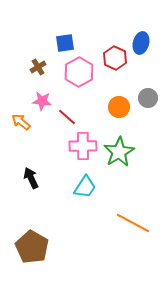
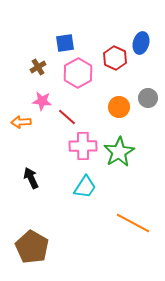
pink hexagon: moved 1 px left, 1 px down
orange arrow: rotated 42 degrees counterclockwise
